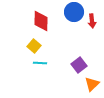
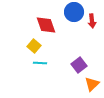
red diamond: moved 5 px right, 4 px down; rotated 20 degrees counterclockwise
